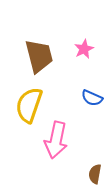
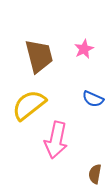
blue semicircle: moved 1 px right, 1 px down
yellow semicircle: rotated 33 degrees clockwise
